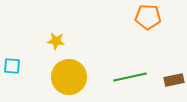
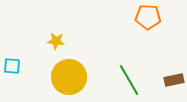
green line: moved 1 px left, 3 px down; rotated 72 degrees clockwise
